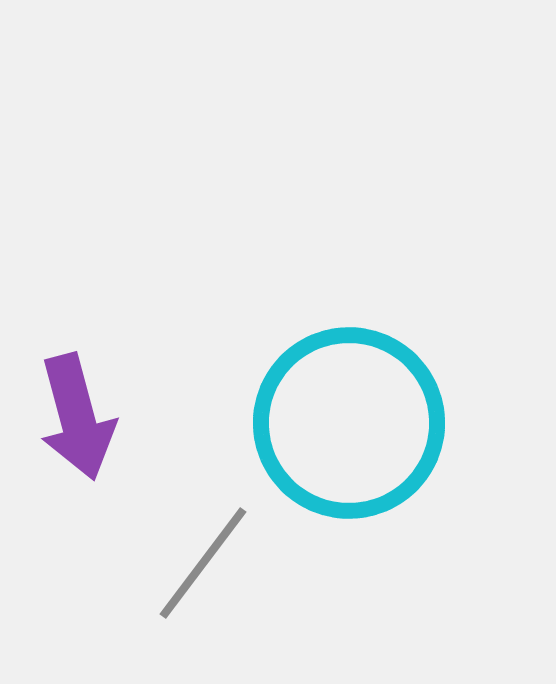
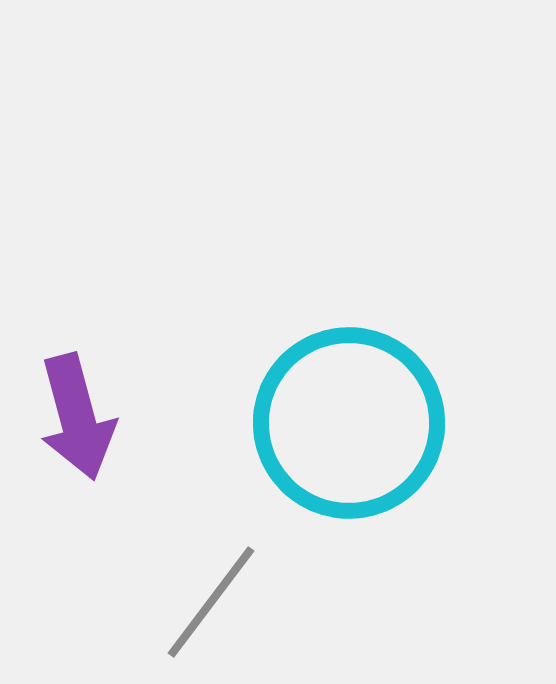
gray line: moved 8 px right, 39 px down
